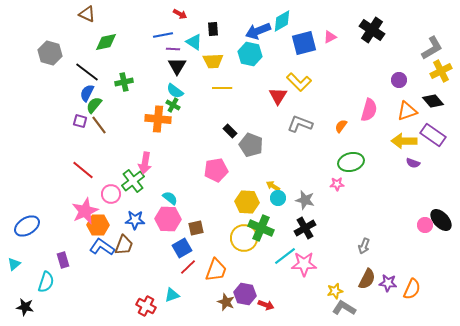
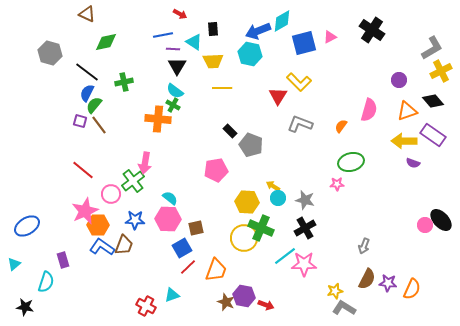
purple hexagon at (245, 294): moved 1 px left, 2 px down
